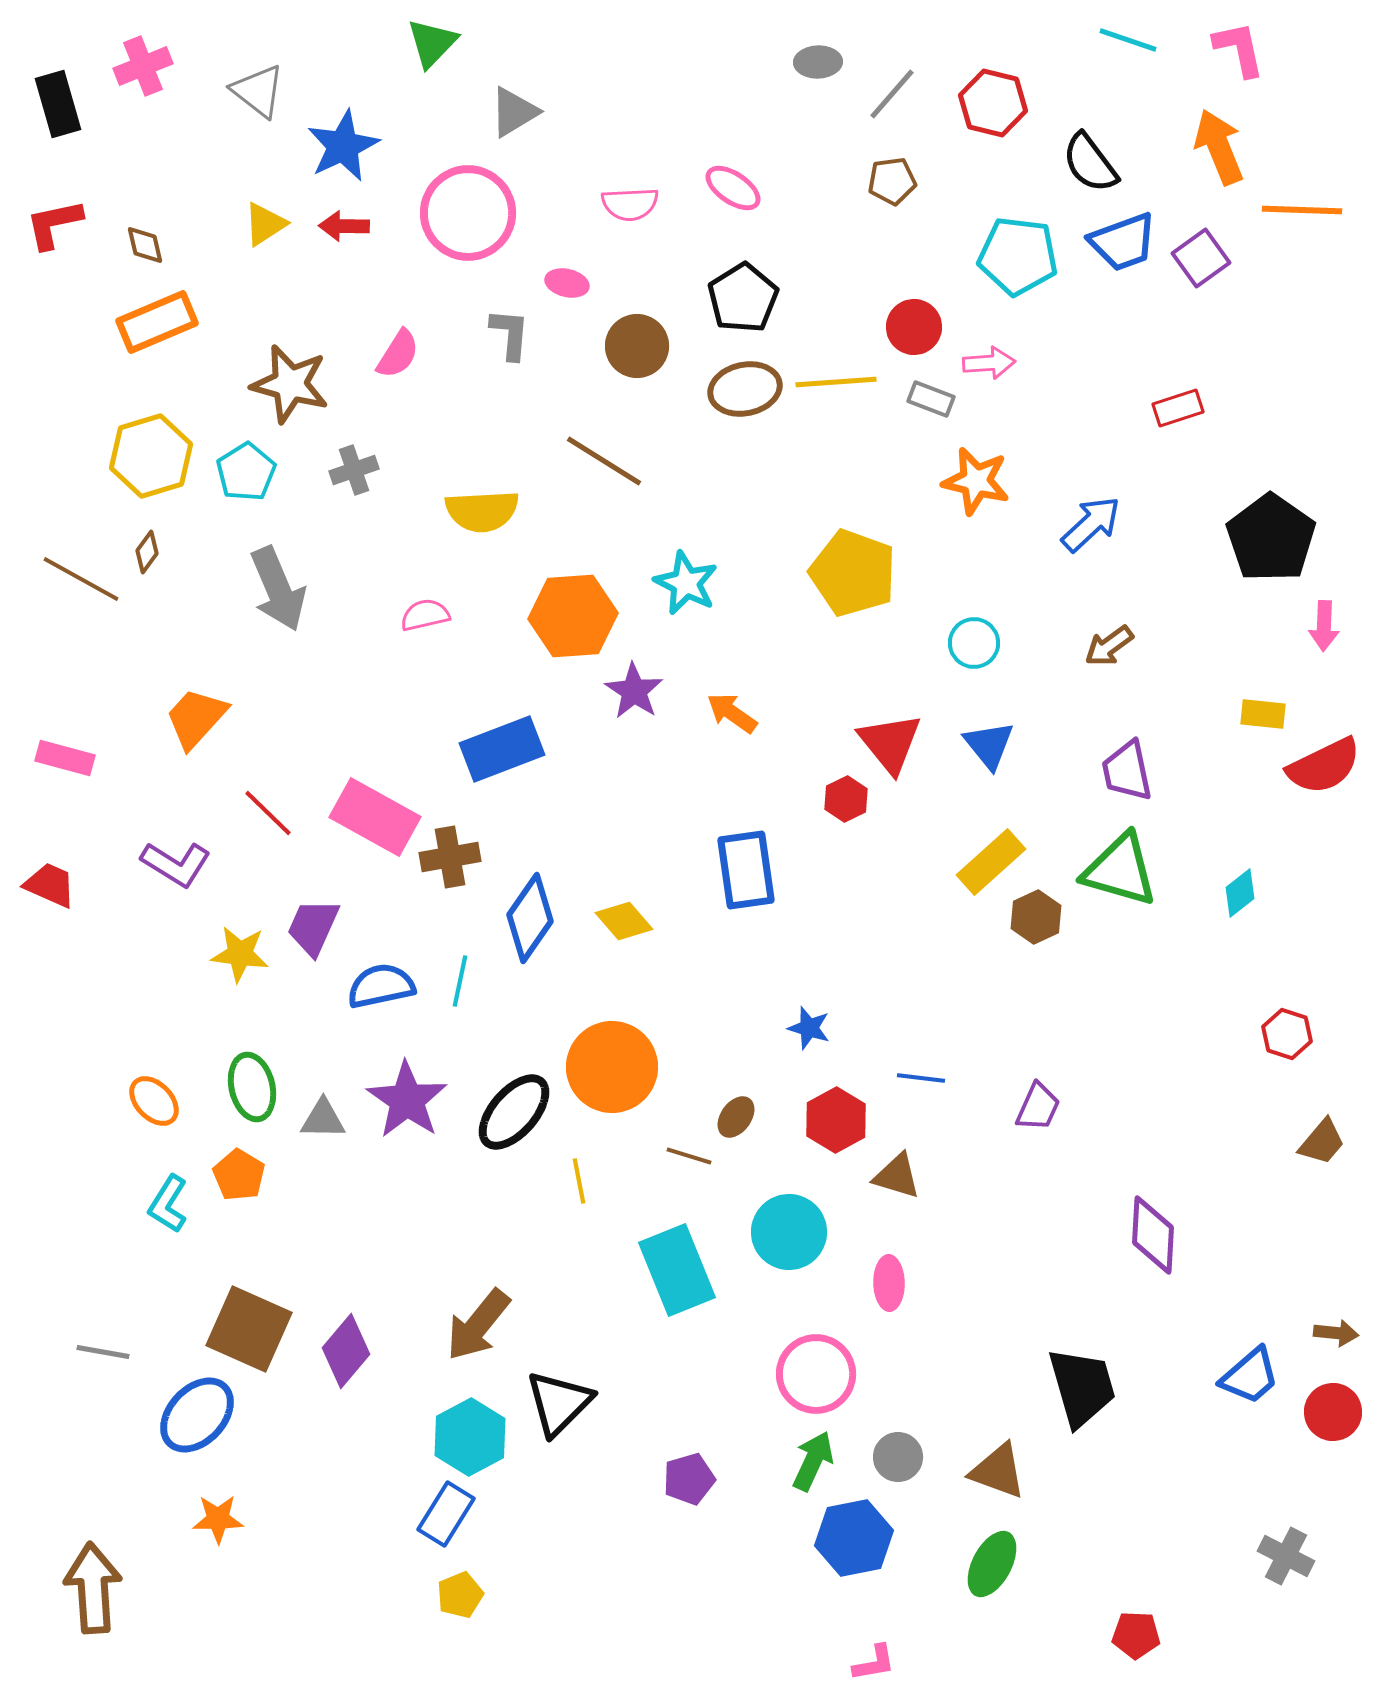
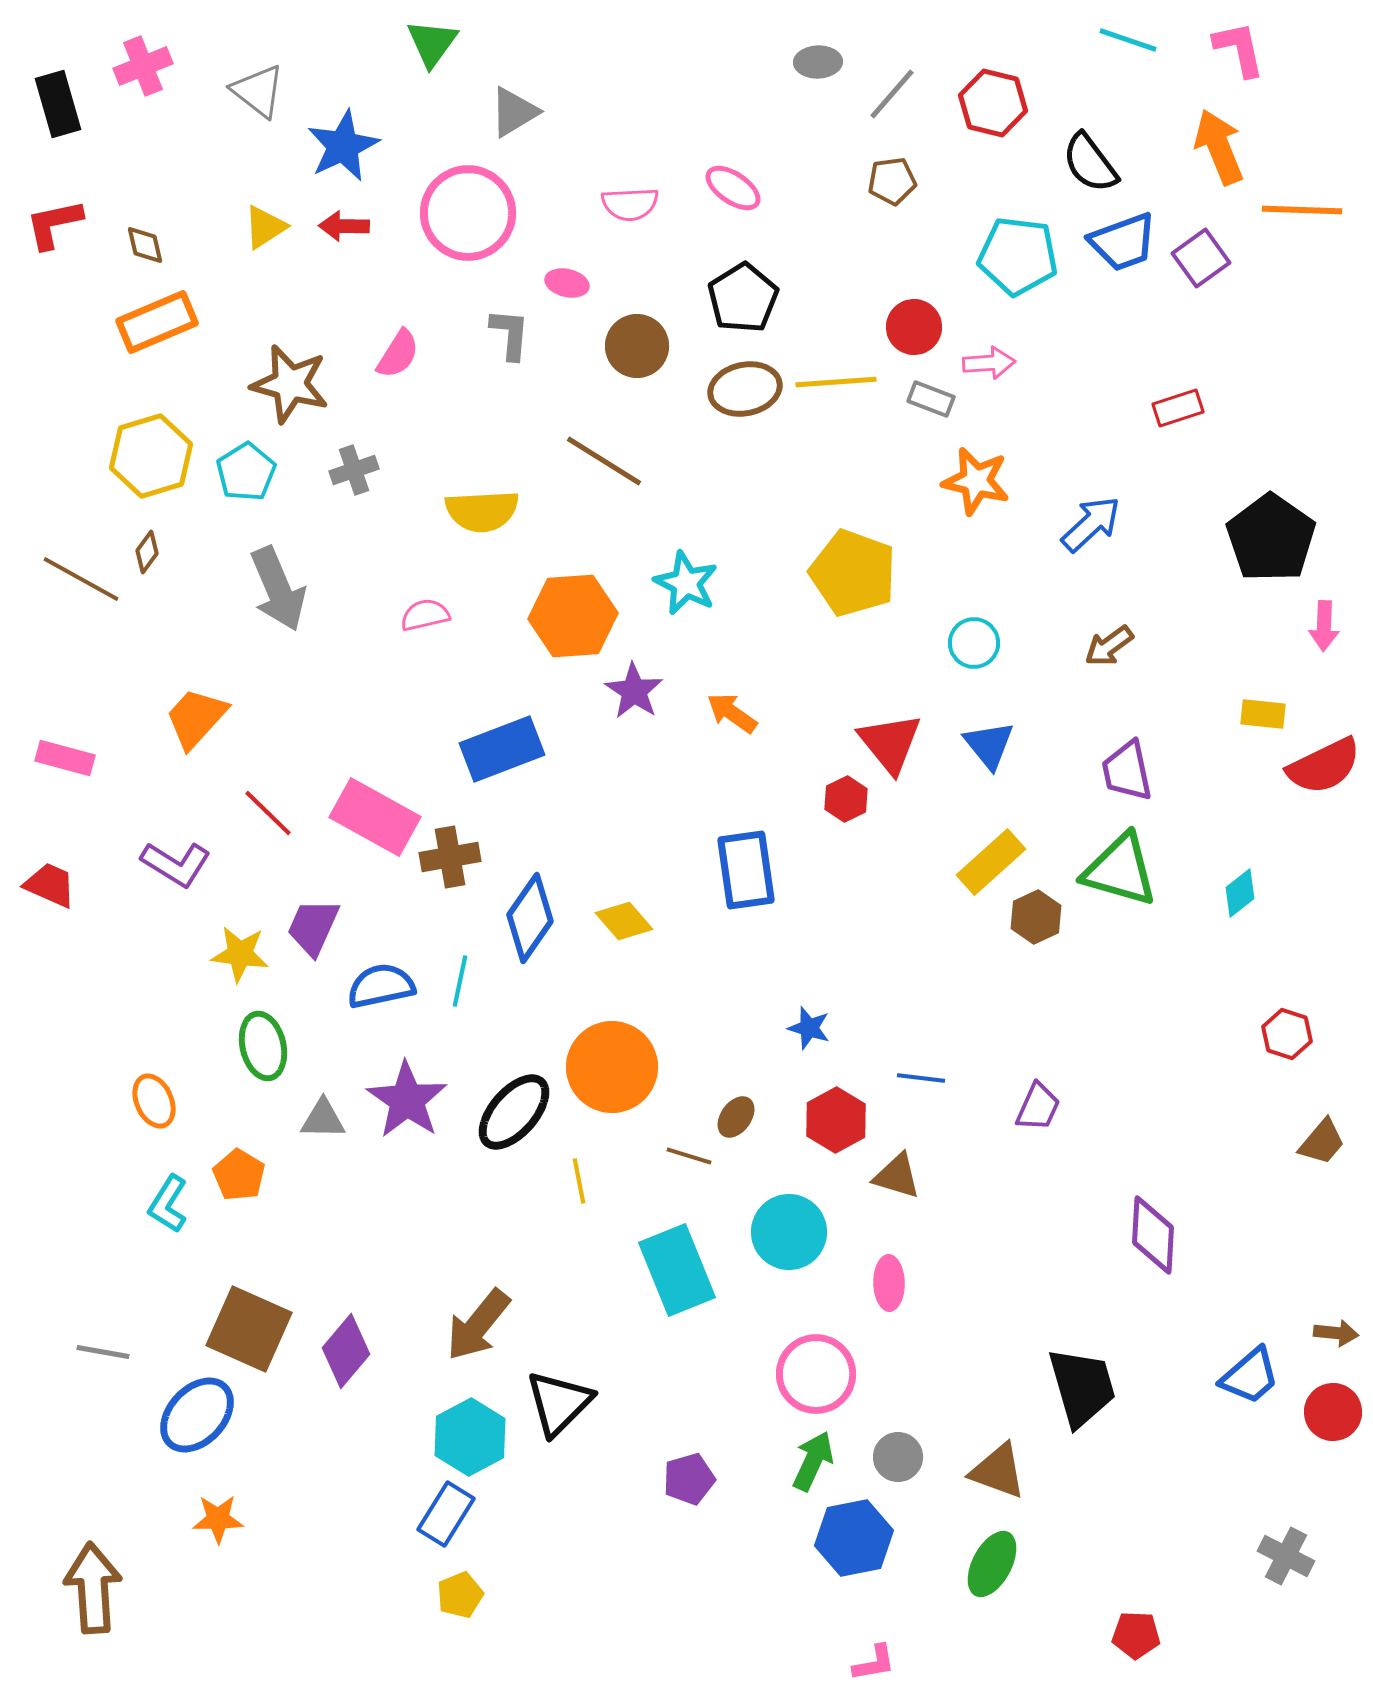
green triangle at (432, 43): rotated 8 degrees counterclockwise
yellow triangle at (265, 224): moved 3 px down
green ellipse at (252, 1087): moved 11 px right, 41 px up
orange ellipse at (154, 1101): rotated 20 degrees clockwise
